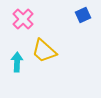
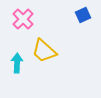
cyan arrow: moved 1 px down
